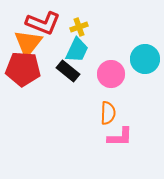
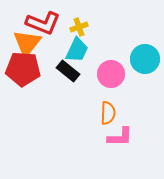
orange triangle: moved 1 px left
